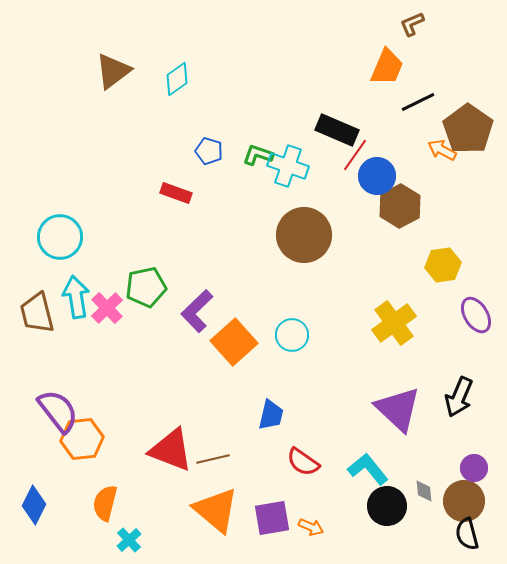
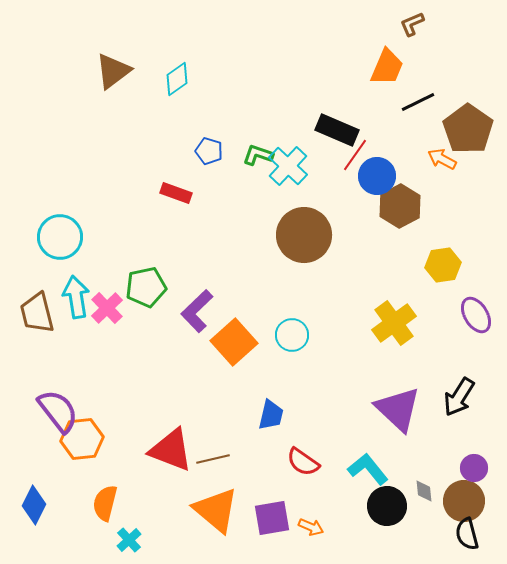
orange arrow at (442, 150): moved 9 px down
cyan cross at (288, 166): rotated 24 degrees clockwise
black arrow at (459, 397): rotated 9 degrees clockwise
